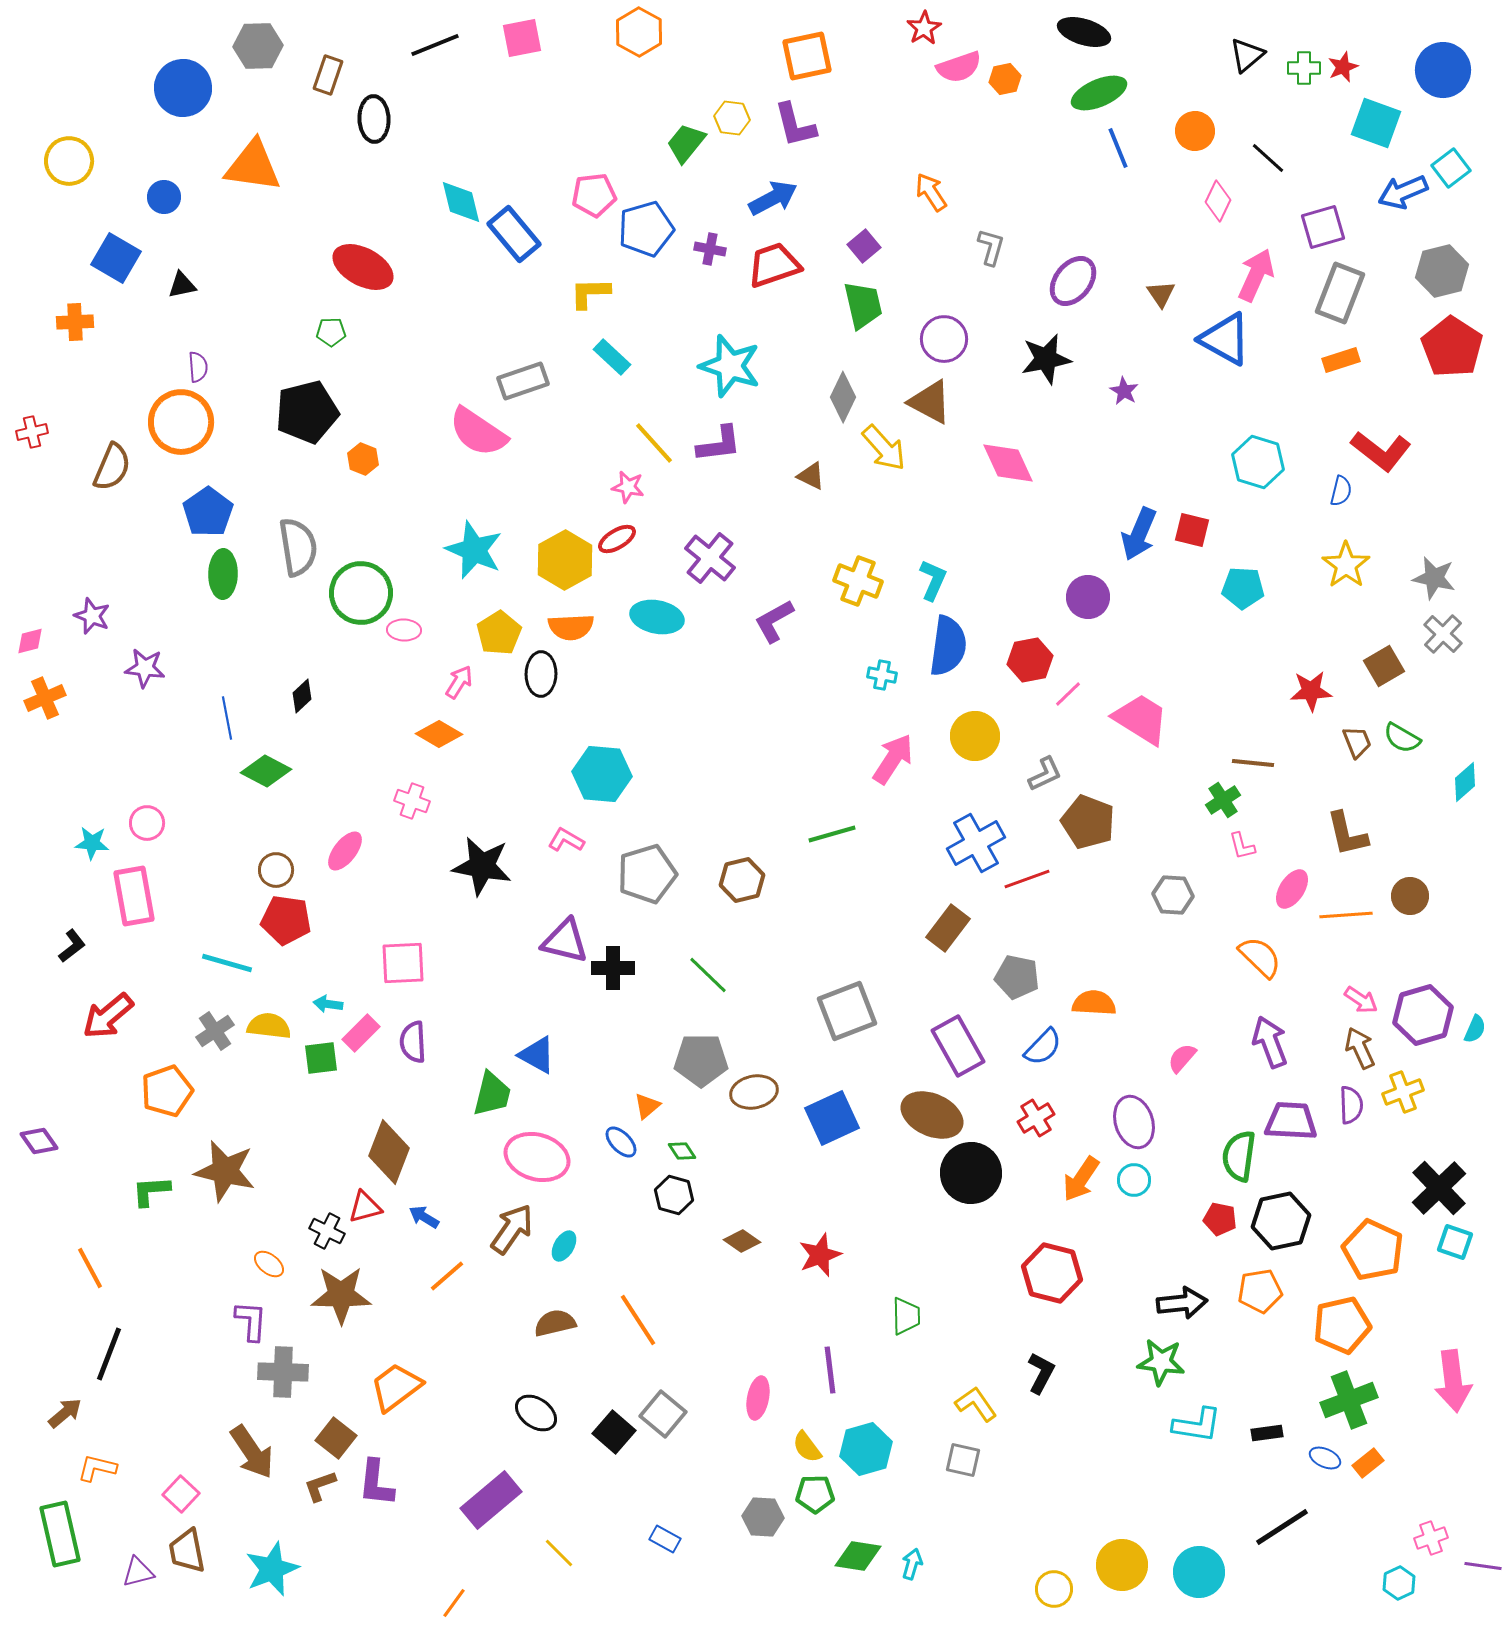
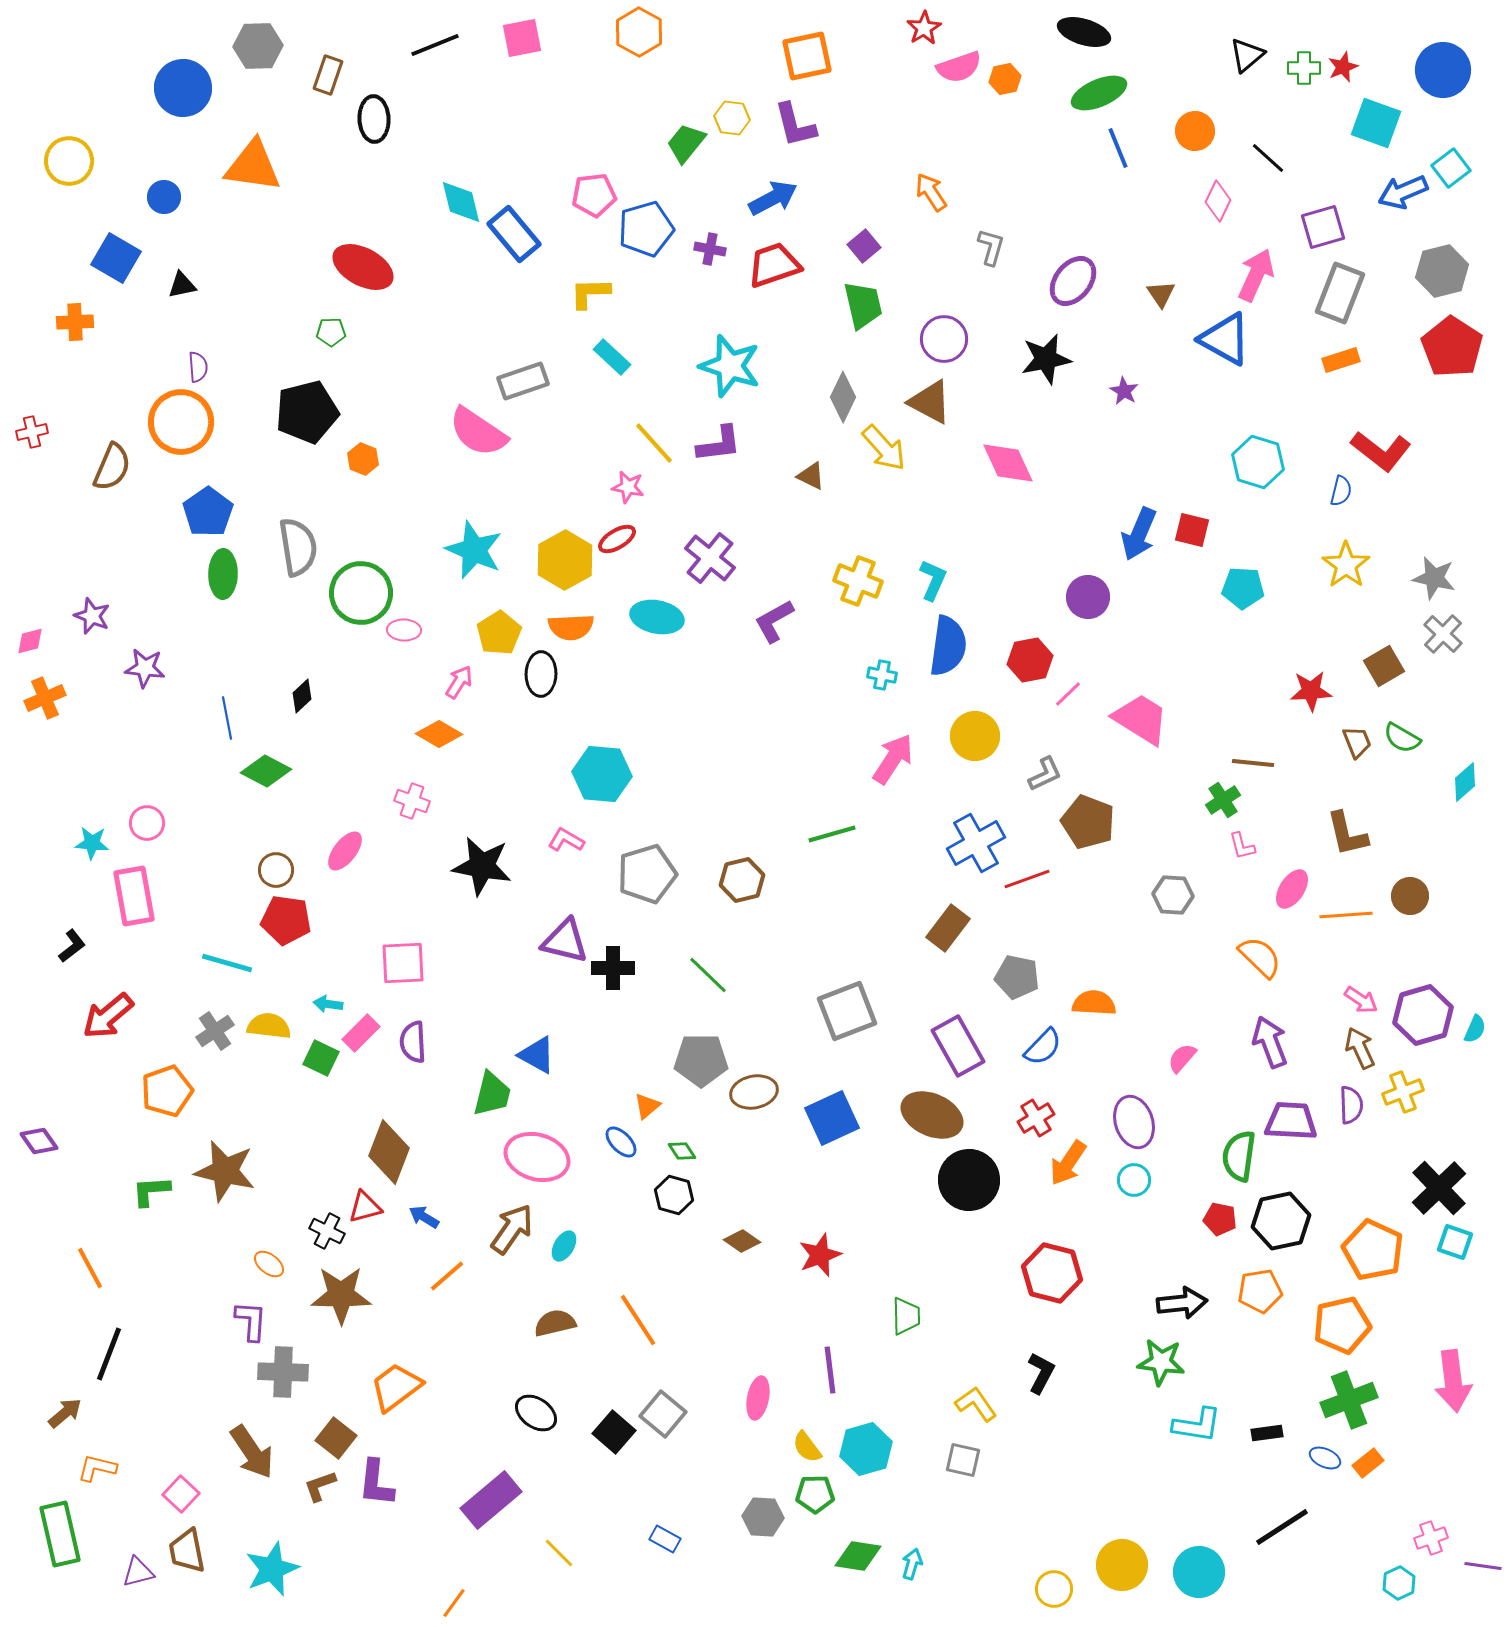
green square at (321, 1058): rotated 33 degrees clockwise
black circle at (971, 1173): moved 2 px left, 7 px down
orange arrow at (1081, 1179): moved 13 px left, 16 px up
